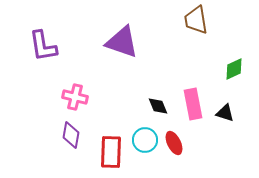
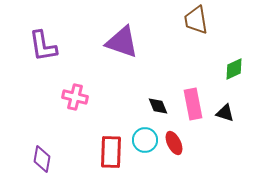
purple diamond: moved 29 px left, 24 px down
